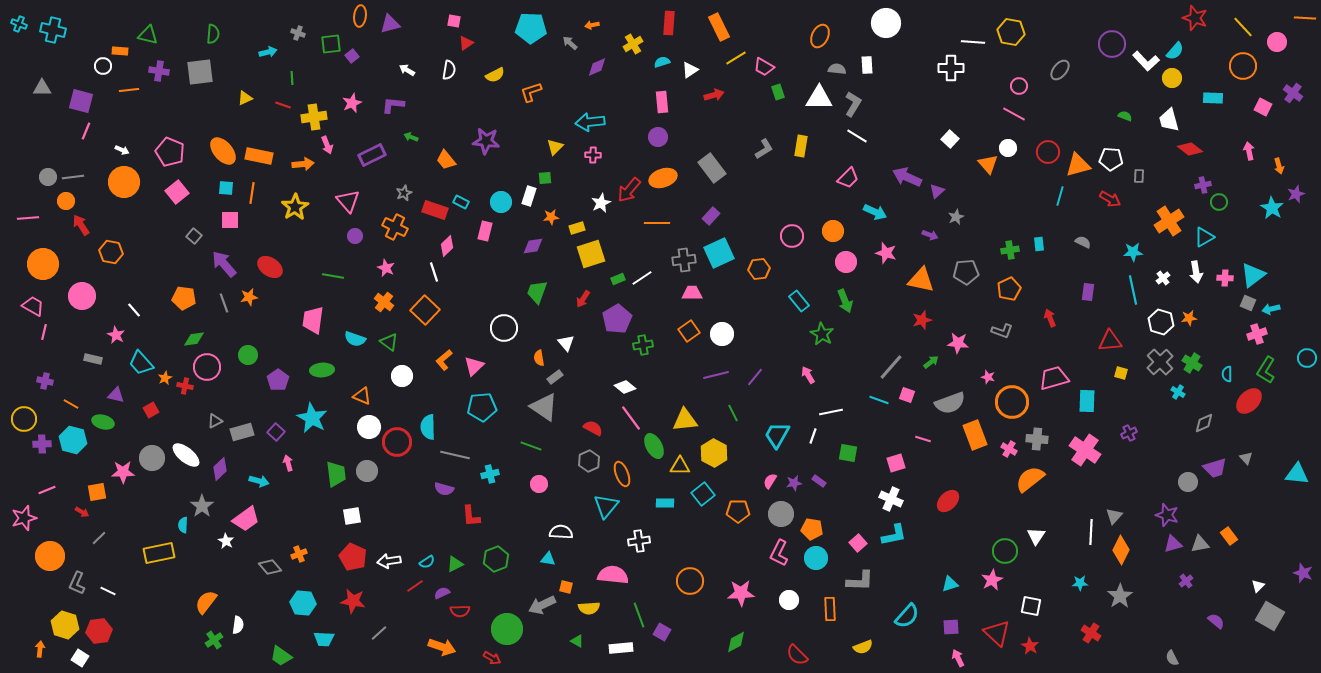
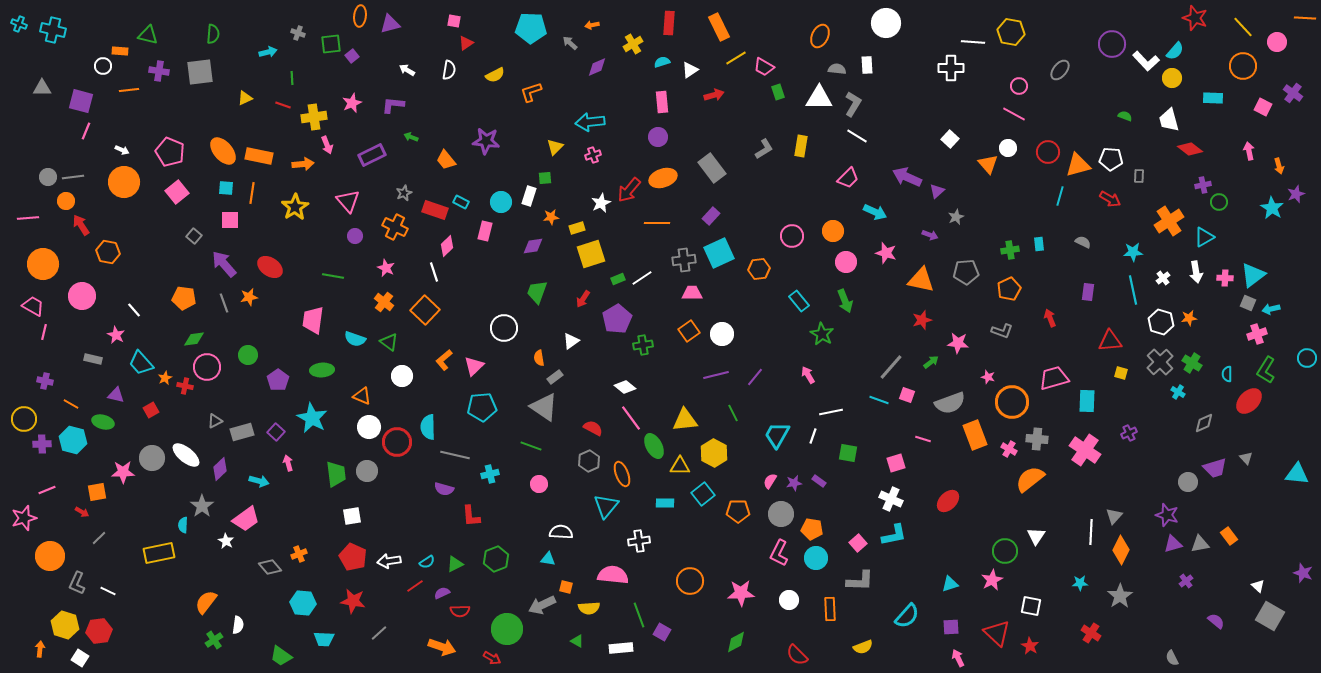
pink cross at (593, 155): rotated 21 degrees counterclockwise
orange hexagon at (111, 252): moved 3 px left
white triangle at (566, 343): moved 5 px right, 2 px up; rotated 36 degrees clockwise
white triangle at (1258, 586): rotated 32 degrees counterclockwise
